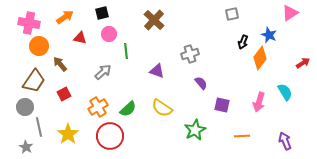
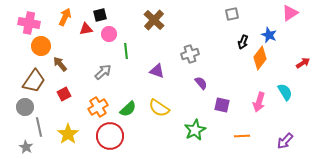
black square: moved 2 px left, 2 px down
orange arrow: rotated 30 degrees counterclockwise
red triangle: moved 6 px right, 9 px up; rotated 24 degrees counterclockwise
orange circle: moved 2 px right
yellow semicircle: moved 3 px left
purple arrow: rotated 114 degrees counterclockwise
